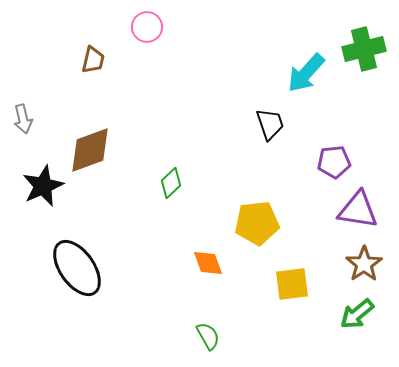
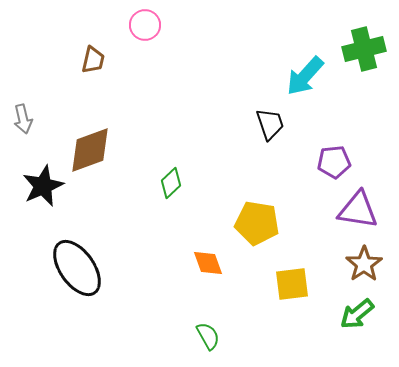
pink circle: moved 2 px left, 2 px up
cyan arrow: moved 1 px left, 3 px down
yellow pentagon: rotated 15 degrees clockwise
